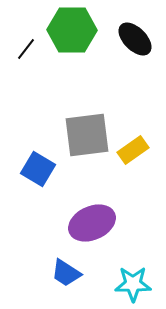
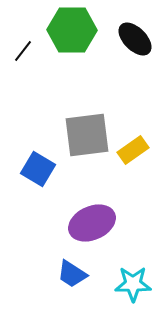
black line: moved 3 px left, 2 px down
blue trapezoid: moved 6 px right, 1 px down
